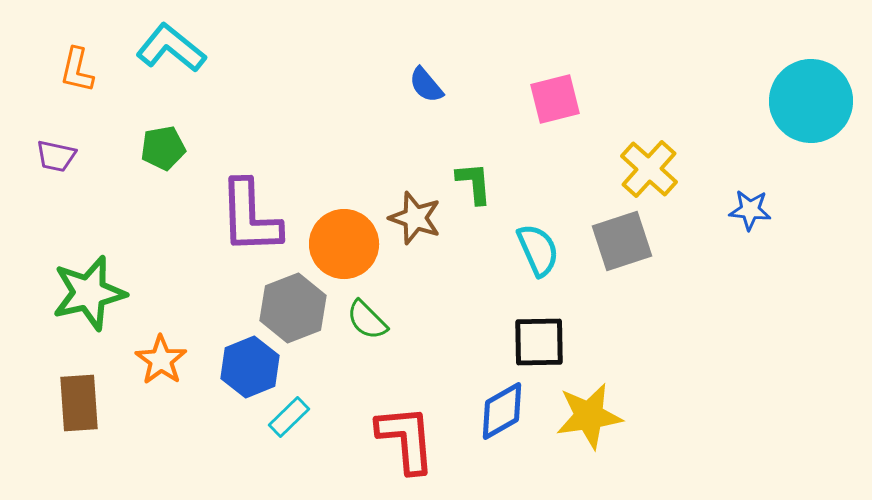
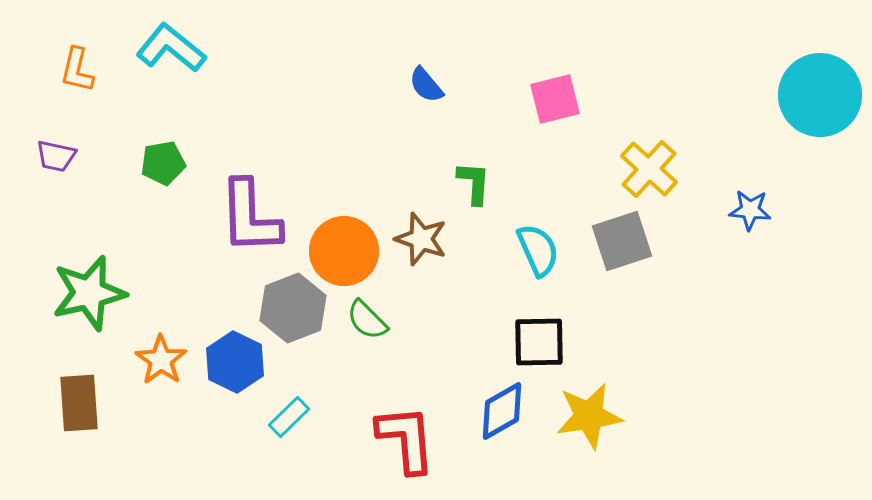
cyan circle: moved 9 px right, 6 px up
green pentagon: moved 15 px down
green L-shape: rotated 9 degrees clockwise
brown star: moved 6 px right, 21 px down
orange circle: moved 7 px down
blue hexagon: moved 15 px left, 5 px up; rotated 12 degrees counterclockwise
